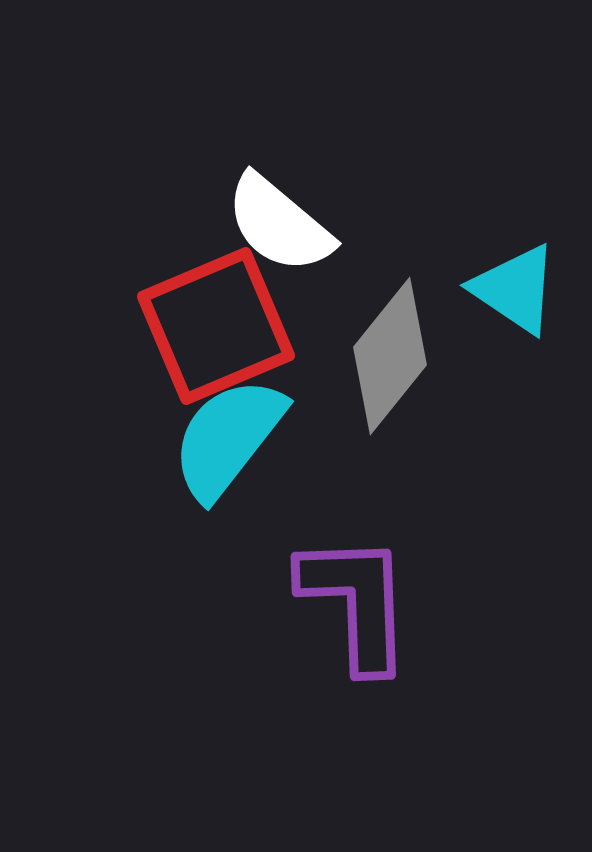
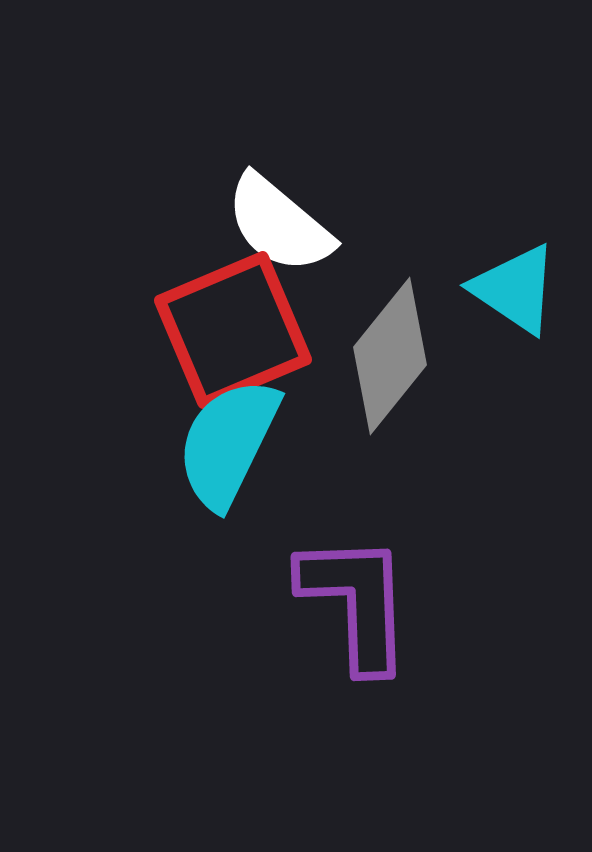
red square: moved 17 px right, 4 px down
cyan semicircle: moved 5 px down; rotated 12 degrees counterclockwise
